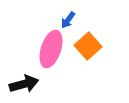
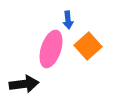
blue arrow: rotated 42 degrees counterclockwise
black arrow: rotated 8 degrees clockwise
